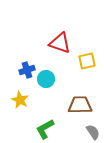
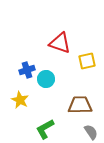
gray semicircle: moved 2 px left
